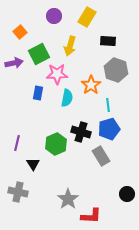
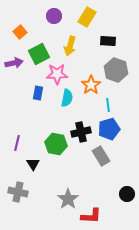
black cross: rotated 30 degrees counterclockwise
green hexagon: rotated 25 degrees counterclockwise
